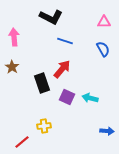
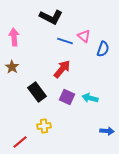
pink triangle: moved 20 px left, 14 px down; rotated 40 degrees clockwise
blue semicircle: rotated 49 degrees clockwise
black rectangle: moved 5 px left, 9 px down; rotated 18 degrees counterclockwise
red line: moved 2 px left
